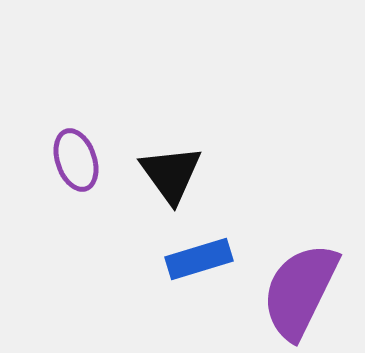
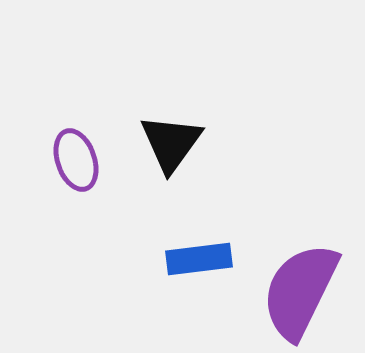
black triangle: moved 31 px up; rotated 12 degrees clockwise
blue rectangle: rotated 10 degrees clockwise
